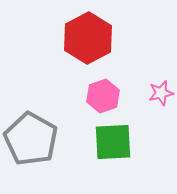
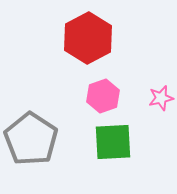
pink star: moved 5 px down
gray pentagon: rotated 4 degrees clockwise
